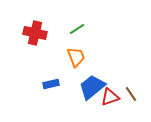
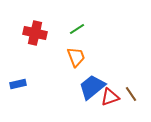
blue rectangle: moved 33 px left
